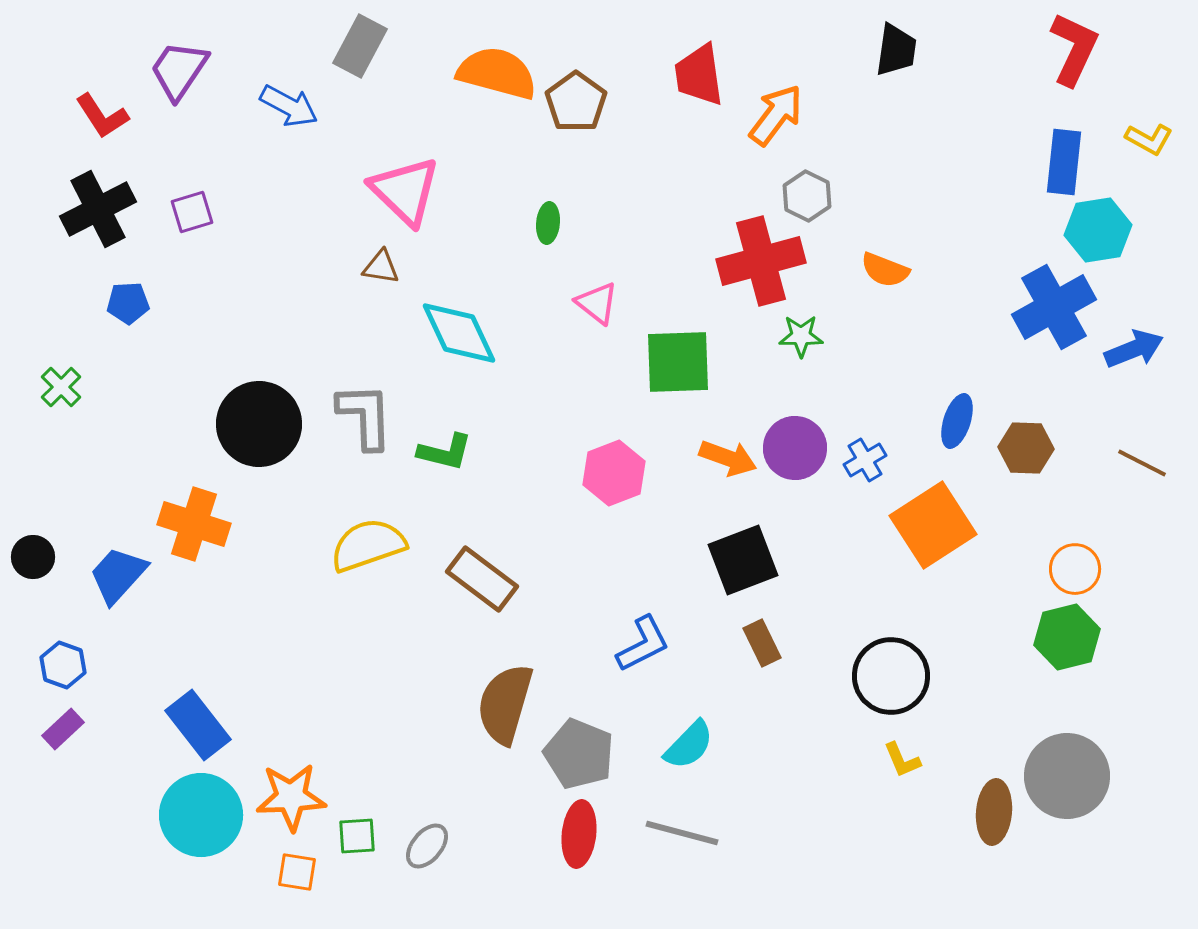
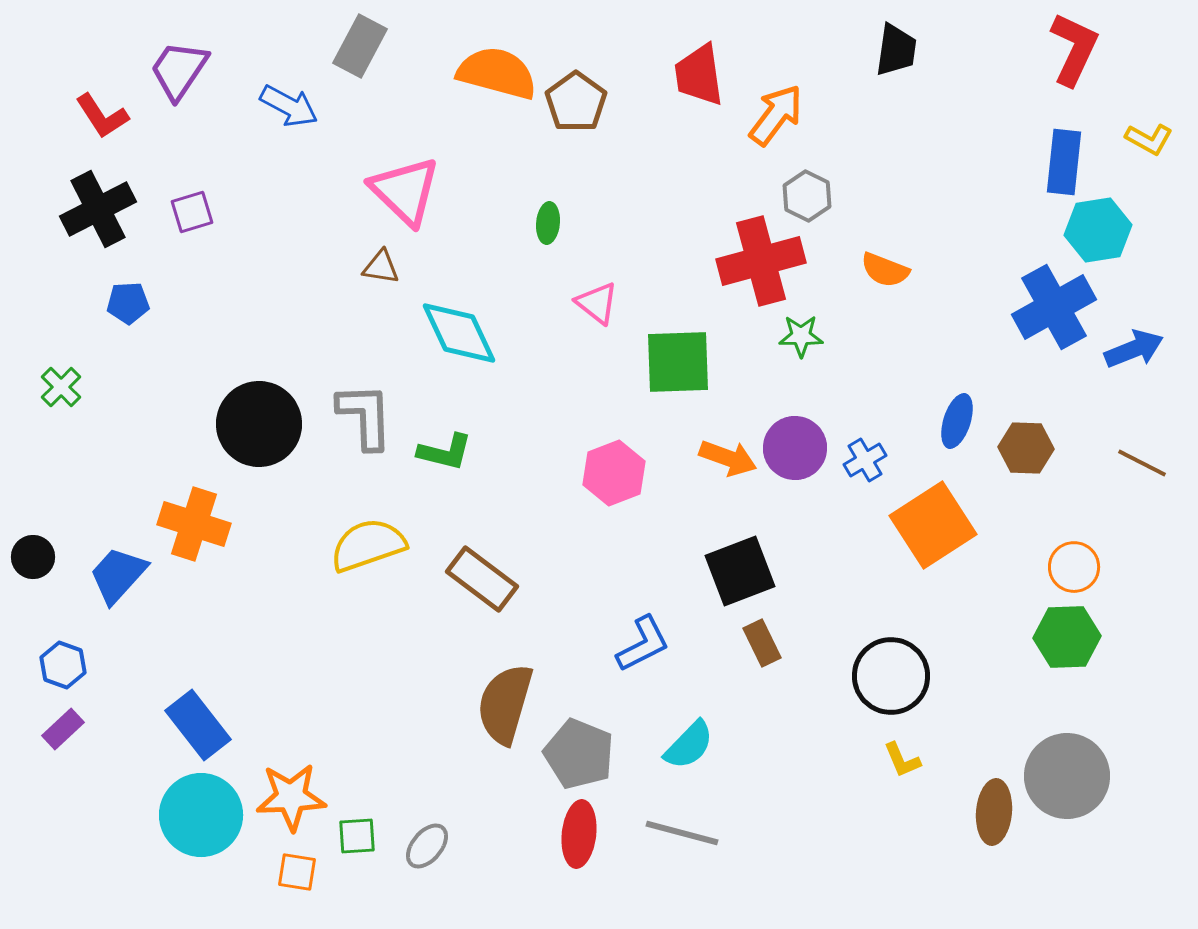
black square at (743, 560): moved 3 px left, 11 px down
orange circle at (1075, 569): moved 1 px left, 2 px up
green hexagon at (1067, 637): rotated 12 degrees clockwise
